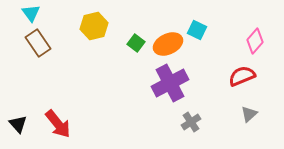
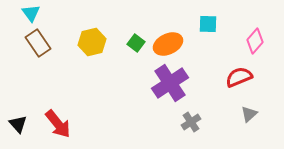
yellow hexagon: moved 2 px left, 16 px down
cyan square: moved 11 px right, 6 px up; rotated 24 degrees counterclockwise
red semicircle: moved 3 px left, 1 px down
purple cross: rotated 6 degrees counterclockwise
